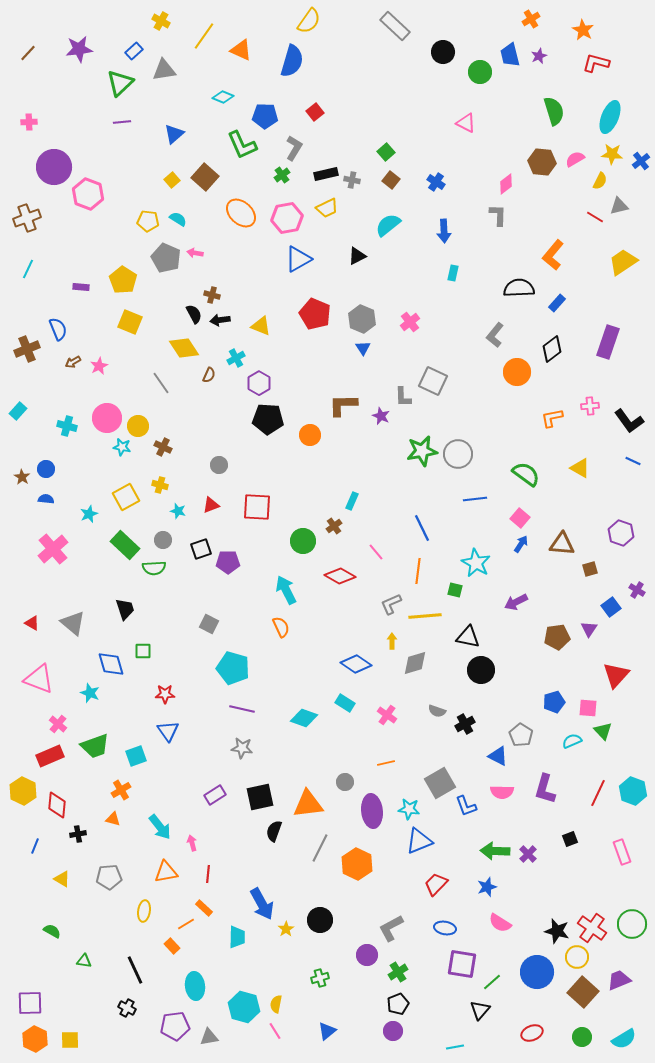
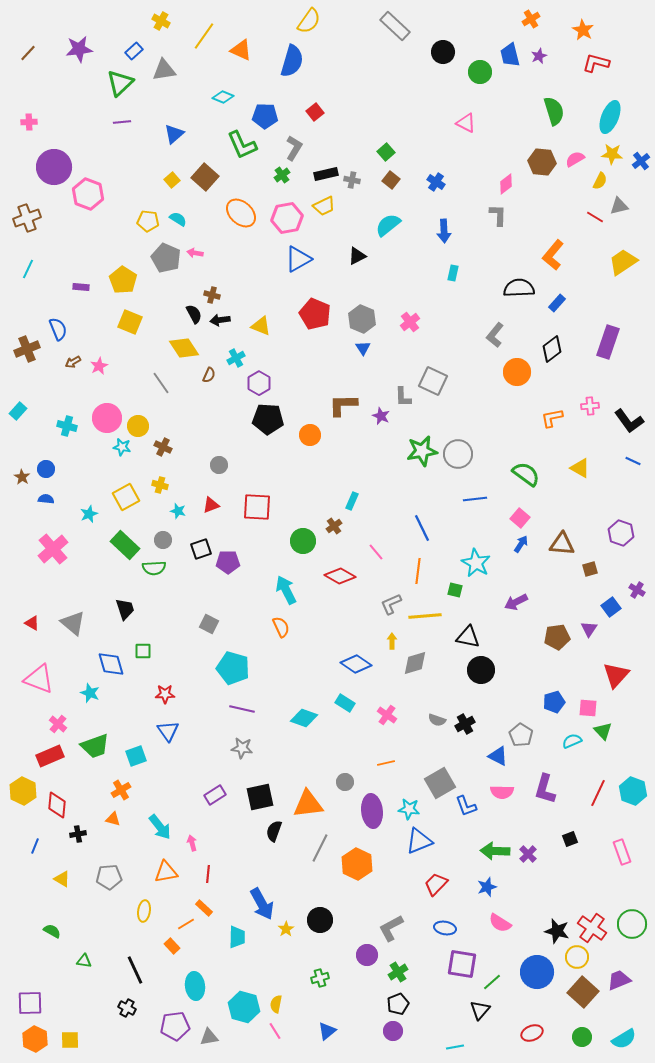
yellow trapezoid at (327, 208): moved 3 px left, 2 px up
gray semicircle at (437, 711): moved 9 px down
